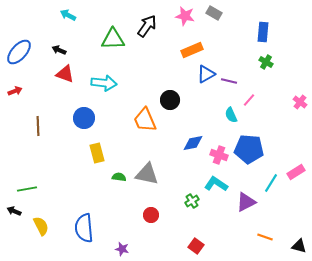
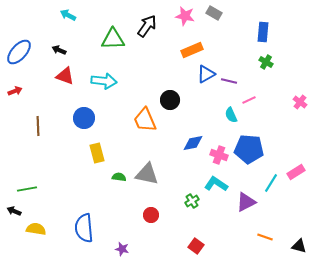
red triangle at (65, 74): moved 2 px down
cyan arrow at (104, 83): moved 2 px up
pink line at (249, 100): rotated 24 degrees clockwise
yellow semicircle at (41, 226): moved 5 px left, 3 px down; rotated 54 degrees counterclockwise
